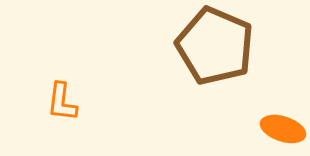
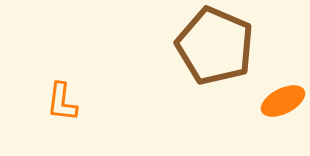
orange ellipse: moved 28 px up; rotated 45 degrees counterclockwise
